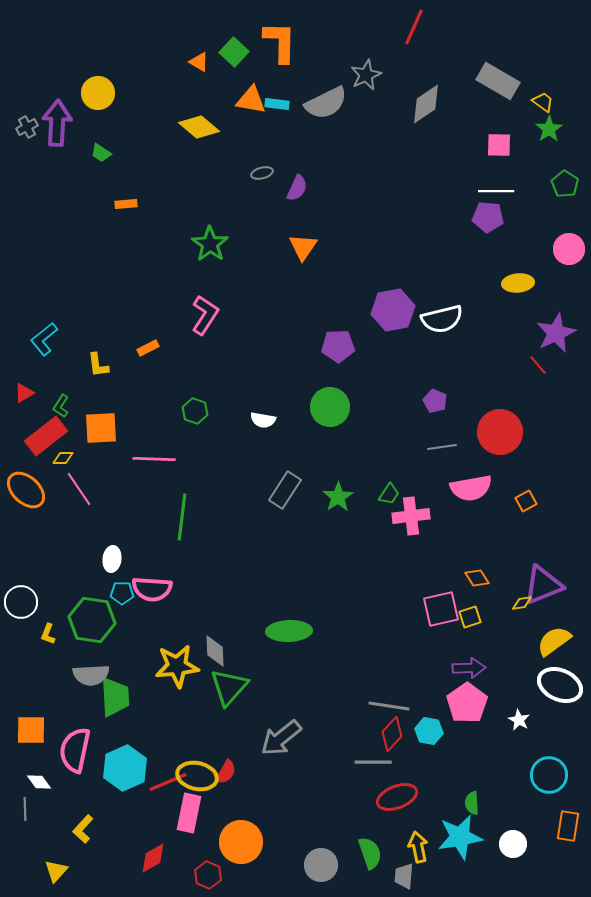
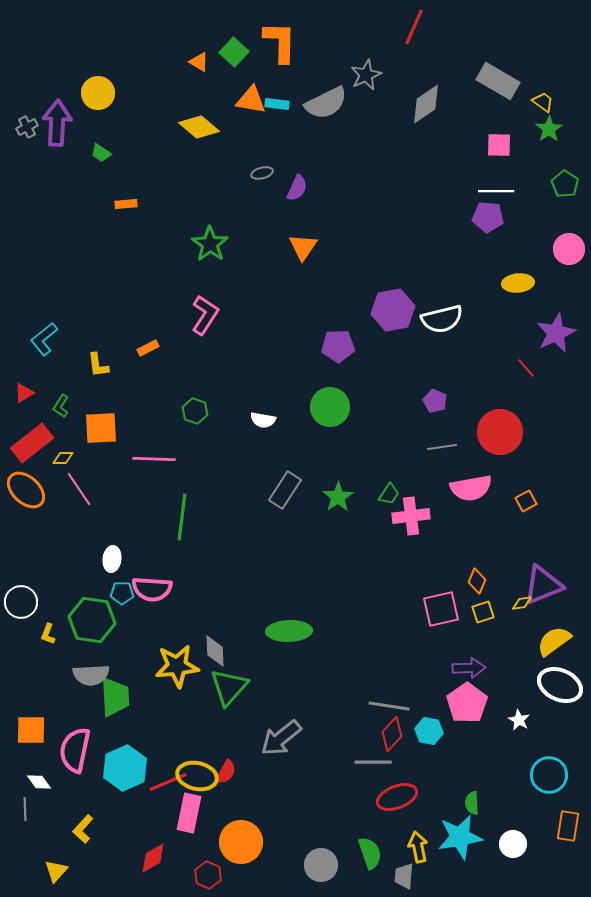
red line at (538, 365): moved 12 px left, 3 px down
red rectangle at (46, 436): moved 14 px left, 7 px down
orange diamond at (477, 578): moved 3 px down; rotated 55 degrees clockwise
yellow square at (470, 617): moved 13 px right, 5 px up
